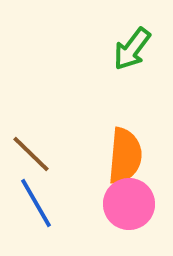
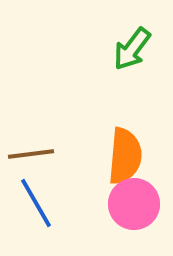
brown line: rotated 51 degrees counterclockwise
pink circle: moved 5 px right
